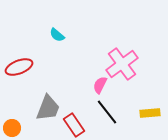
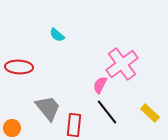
red ellipse: rotated 24 degrees clockwise
gray trapezoid: rotated 60 degrees counterclockwise
yellow rectangle: rotated 48 degrees clockwise
red rectangle: rotated 40 degrees clockwise
